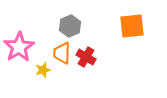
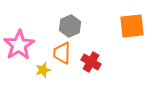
pink star: moved 2 px up
red cross: moved 5 px right, 5 px down
